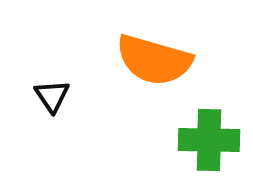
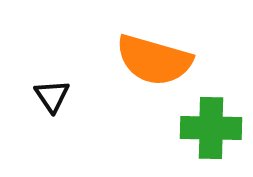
green cross: moved 2 px right, 12 px up
